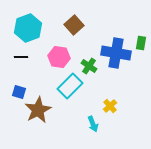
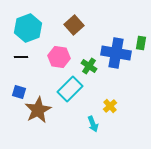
cyan rectangle: moved 3 px down
